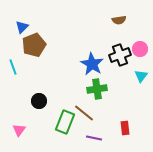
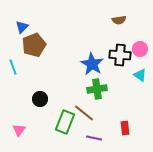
black cross: rotated 25 degrees clockwise
cyan triangle: moved 1 px left, 1 px up; rotated 32 degrees counterclockwise
black circle: moved 1 px right, 2 px up
